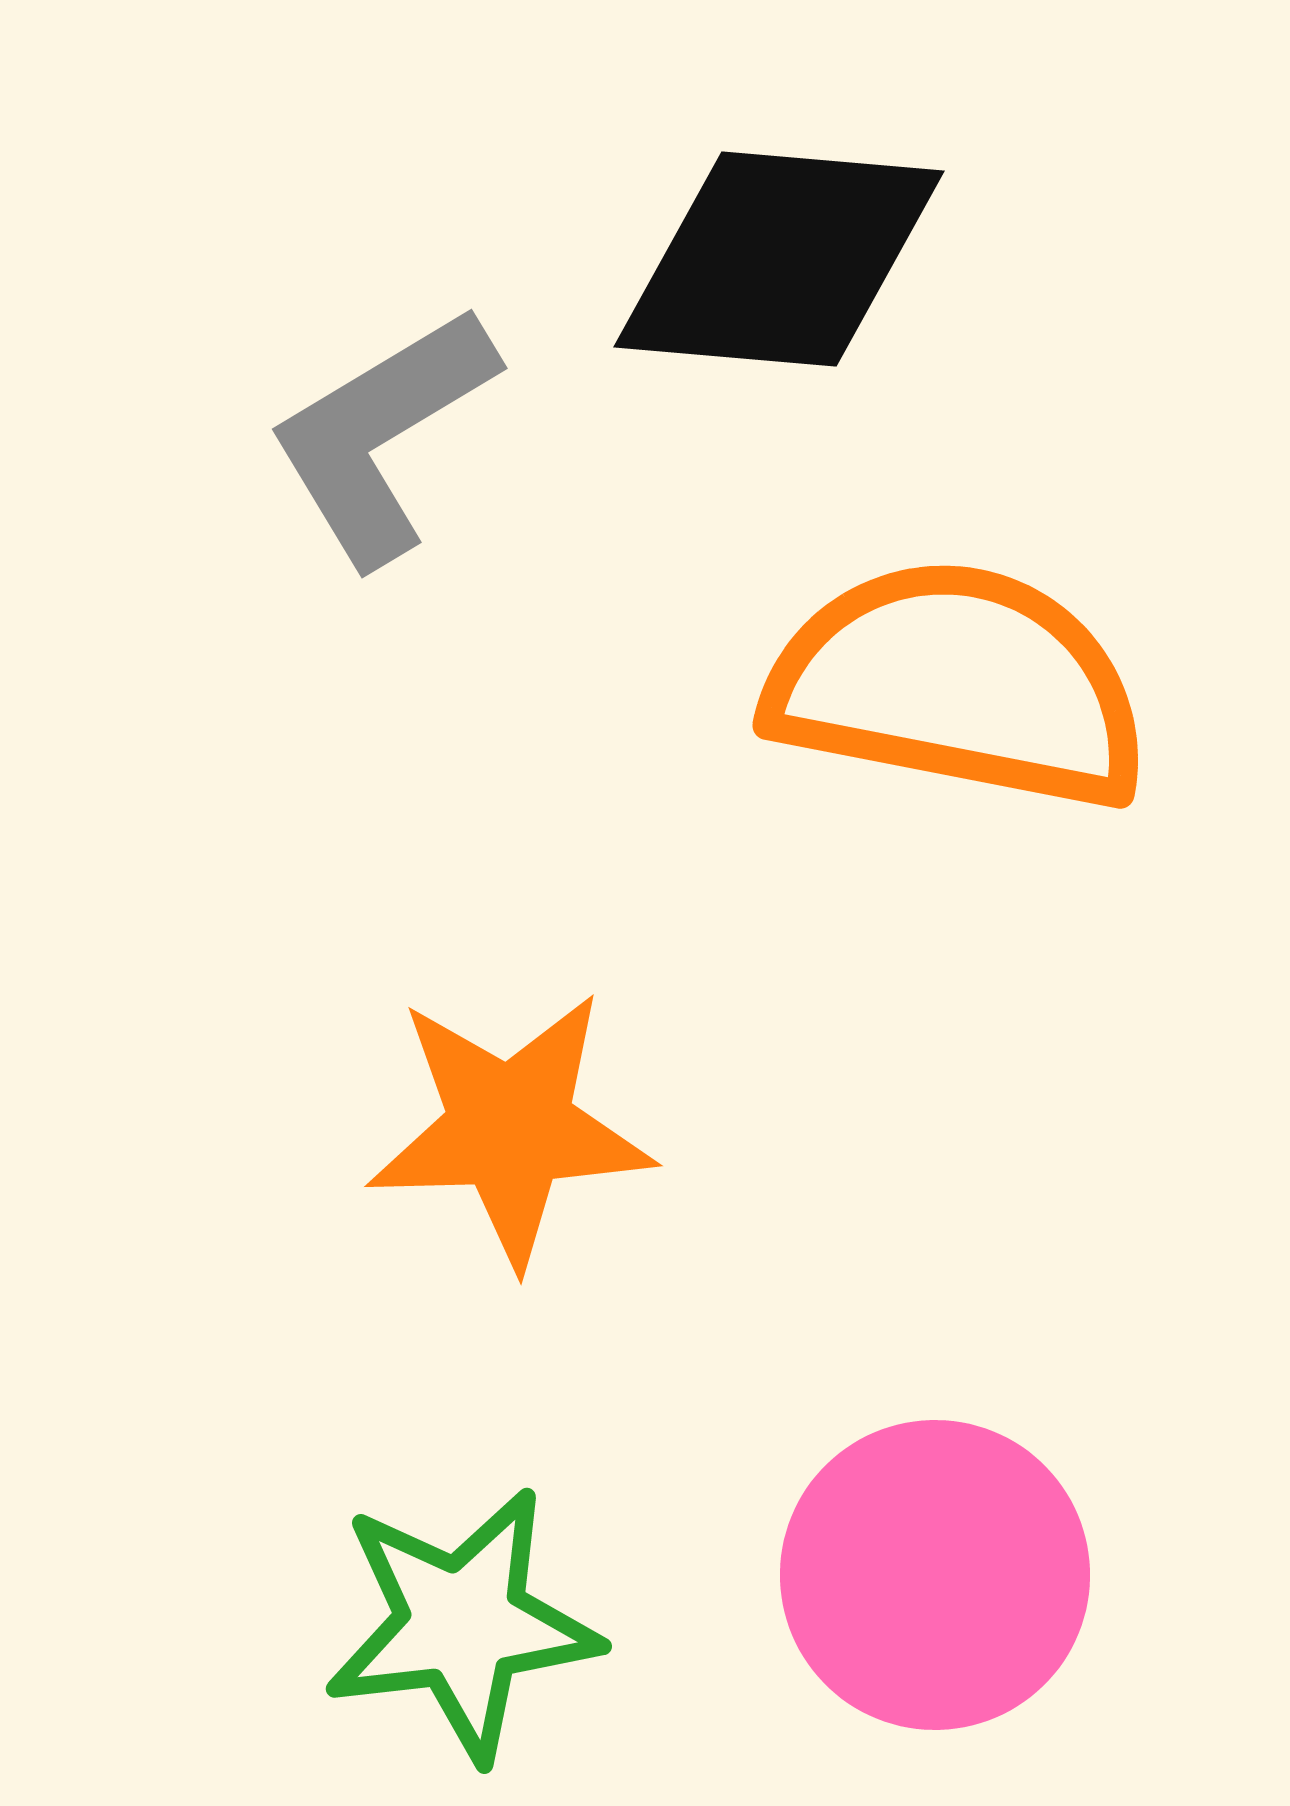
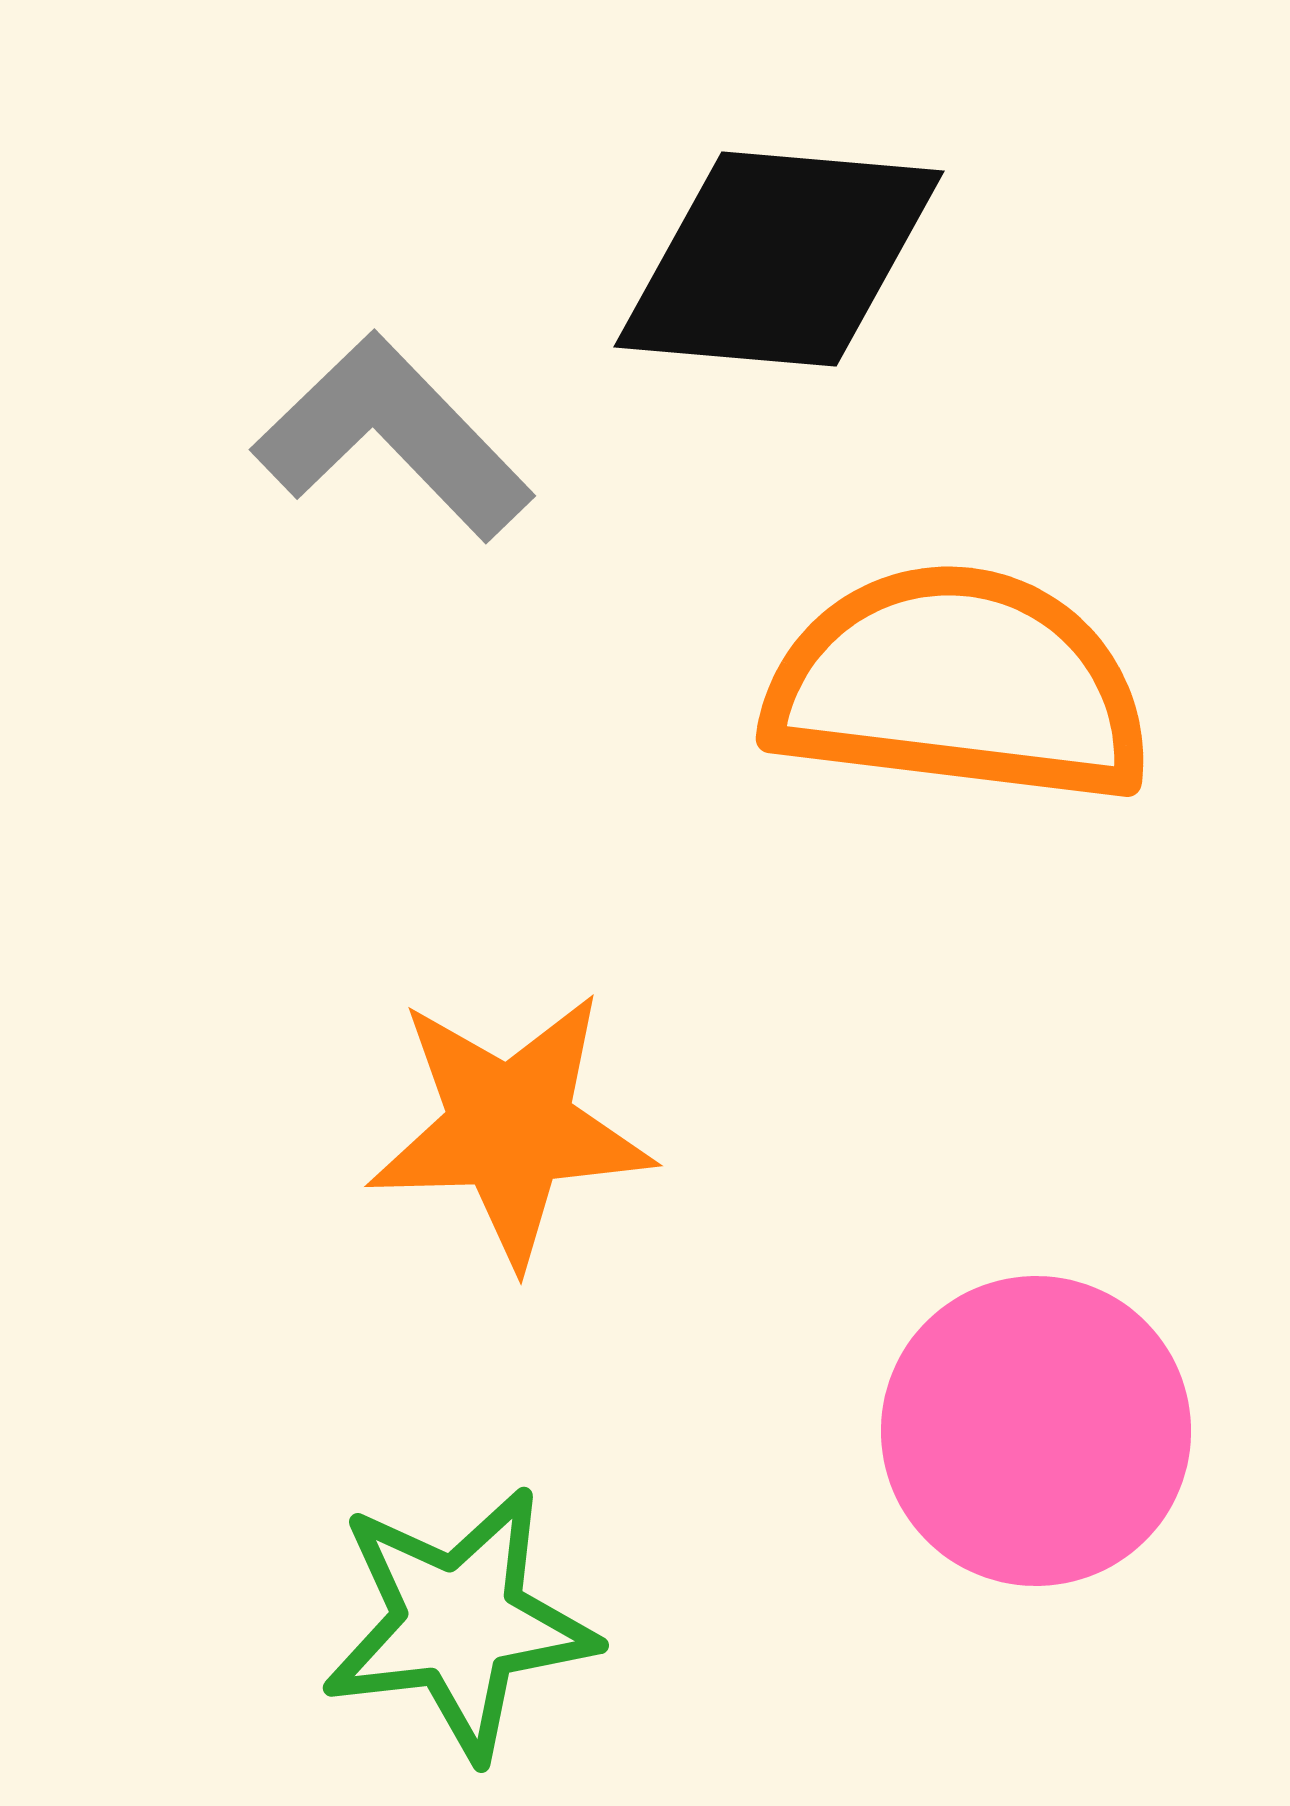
gray L-shape: moved 11 px right, 2 px down; rotated 77 degrees clockwise
orange semicircle: rotated 4 degrees counterclockwise
pink circle: moved 101 px right, 144 px up
green star: moved 3 px left, 1 px up
